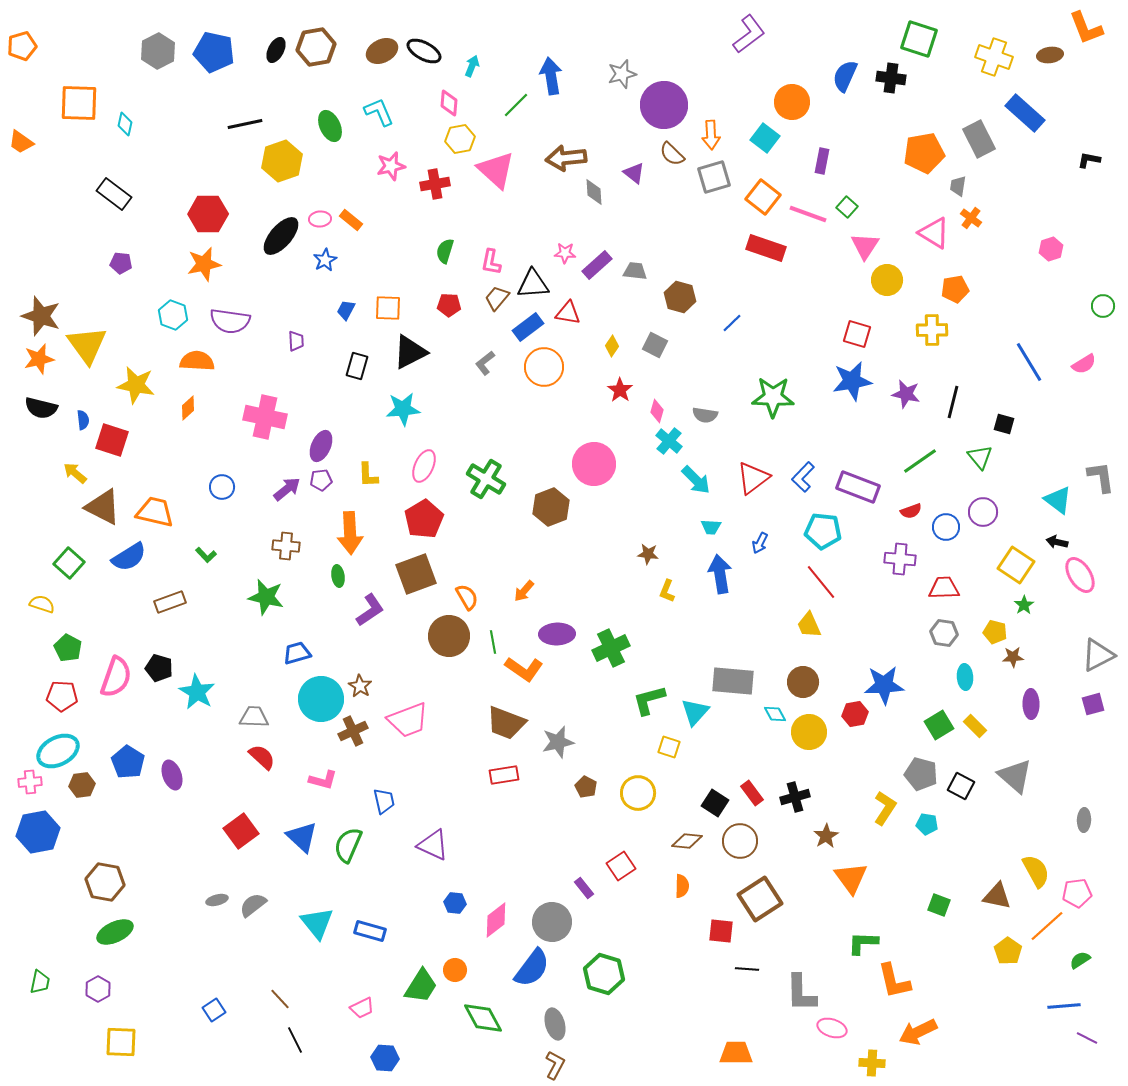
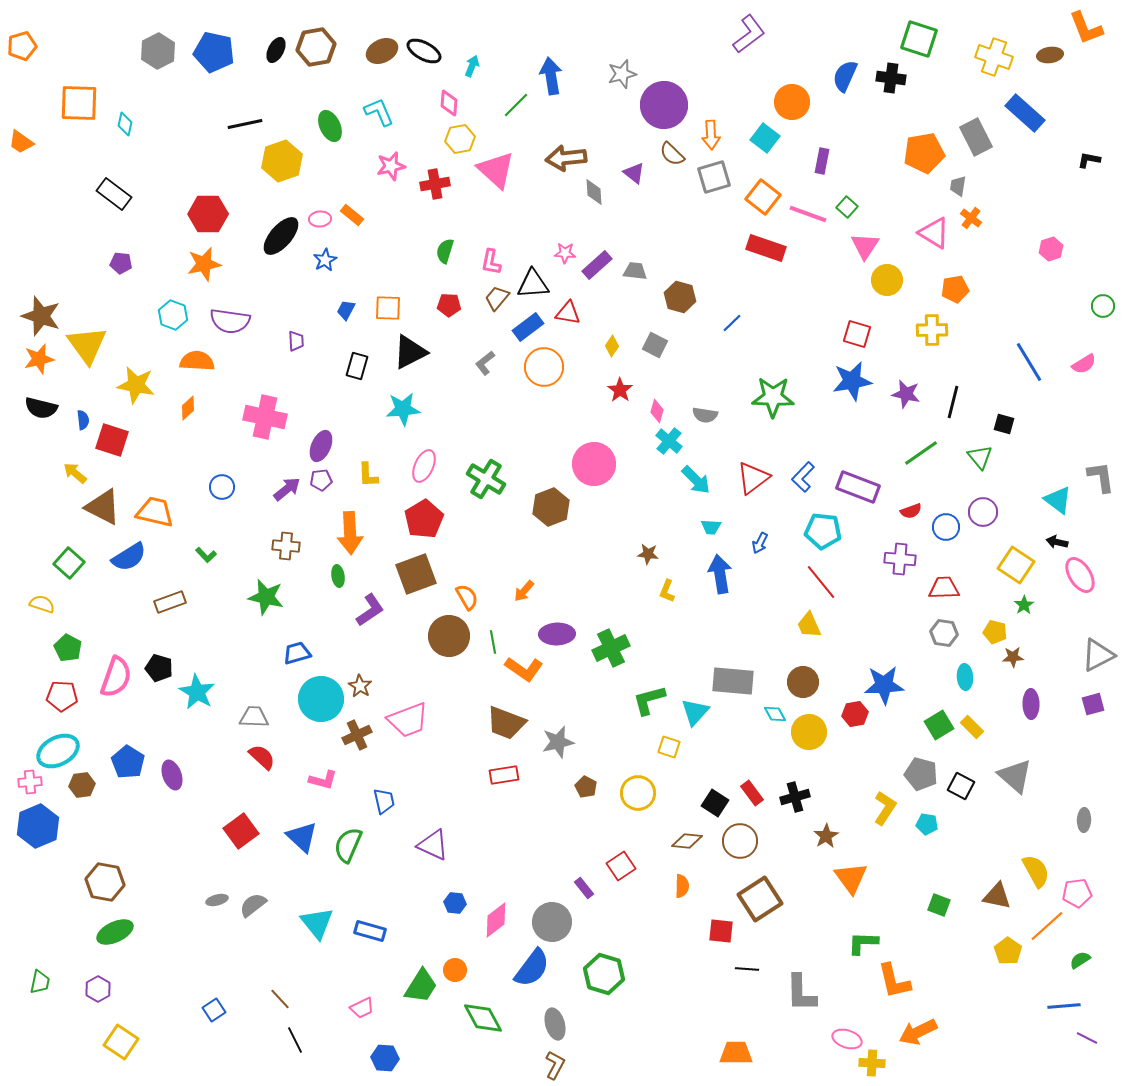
gray rectangle at (979, 139): moved 3 px left, 2 px up
orange rectangle at (351, 220): moved 1 px right, 5 px up
green line at (920, 461): moved 1 px right, 8 px up
yellow rectangle at (975, 726): moved 3 px left, 1 px down
brown cross at (353, 731): moved 4 px right, 4 px down
blue hexagon at (38, 832): moved 6 px up; rotated 12 degrees counterclockwise
pink ellipse at (832, 1028): moved 15 px right, 11 px down
yellow square at (121, 1042): rotated 32 degrees clockwise
